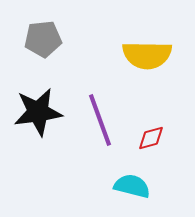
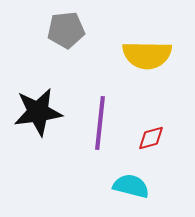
gray pentagon: moved 23 px right, 9 px up
purple line: moved 3 px down; rotated 26 degrees clockwise
cyan semicircle: moved 1 px left
